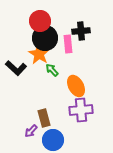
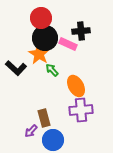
red circle: moved 1 px right, 3 px up
pink rectangle: rotated 60 degrees counterclockwise
